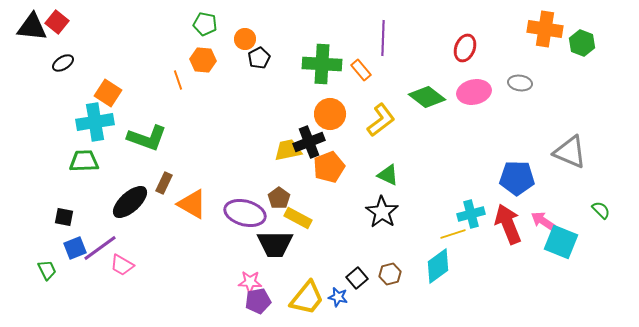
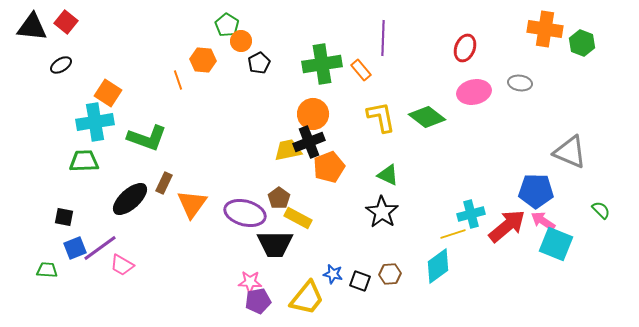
red square at (57, 22): moved 9 px right
green pentagon at (205, 24): moved 22 px right, 1 px down; rotated 20 degrees clockwise
orange circle at (245, 39): moved 4 px left, 2 px down
black pentagon at (259, 58): moved 5 px down
black ellipse at (63, 63): moved 2 px left, 2 px down
green cross at (322, 64): rotated 12 degrees counterclockwise
green diamond at (427, 97): moved 20 px down
orange circle at (330, 114): moved 17 px left
yellow L-shape at (381, 120): moved 3 px up; rotated 64 degrees counterclockwise
blue pentagon at (517, 178): moved 19 px right, 13 px down
black ellipse at (130, 202): moved 3 px up
orange triangle at (192, 204): rotated 36 degrees clockwise
red arrow at (508, 224): moved 1 px left, 2 px down; rotated 72 degrees clockwise
cyan square at (561, 242): moved 5 px left, 2 px down
green trapezoid at (47, 270): rotated 60 degrees counterclockwise
brown hexagon at (390, 274): rotated 10 degrees clockwise
black square at (357, 278): moved 3 px right, 3 px down; rotated 30 degrees counterclockwise
blue star at (338, 297): moved 5 px left, 23 px up
